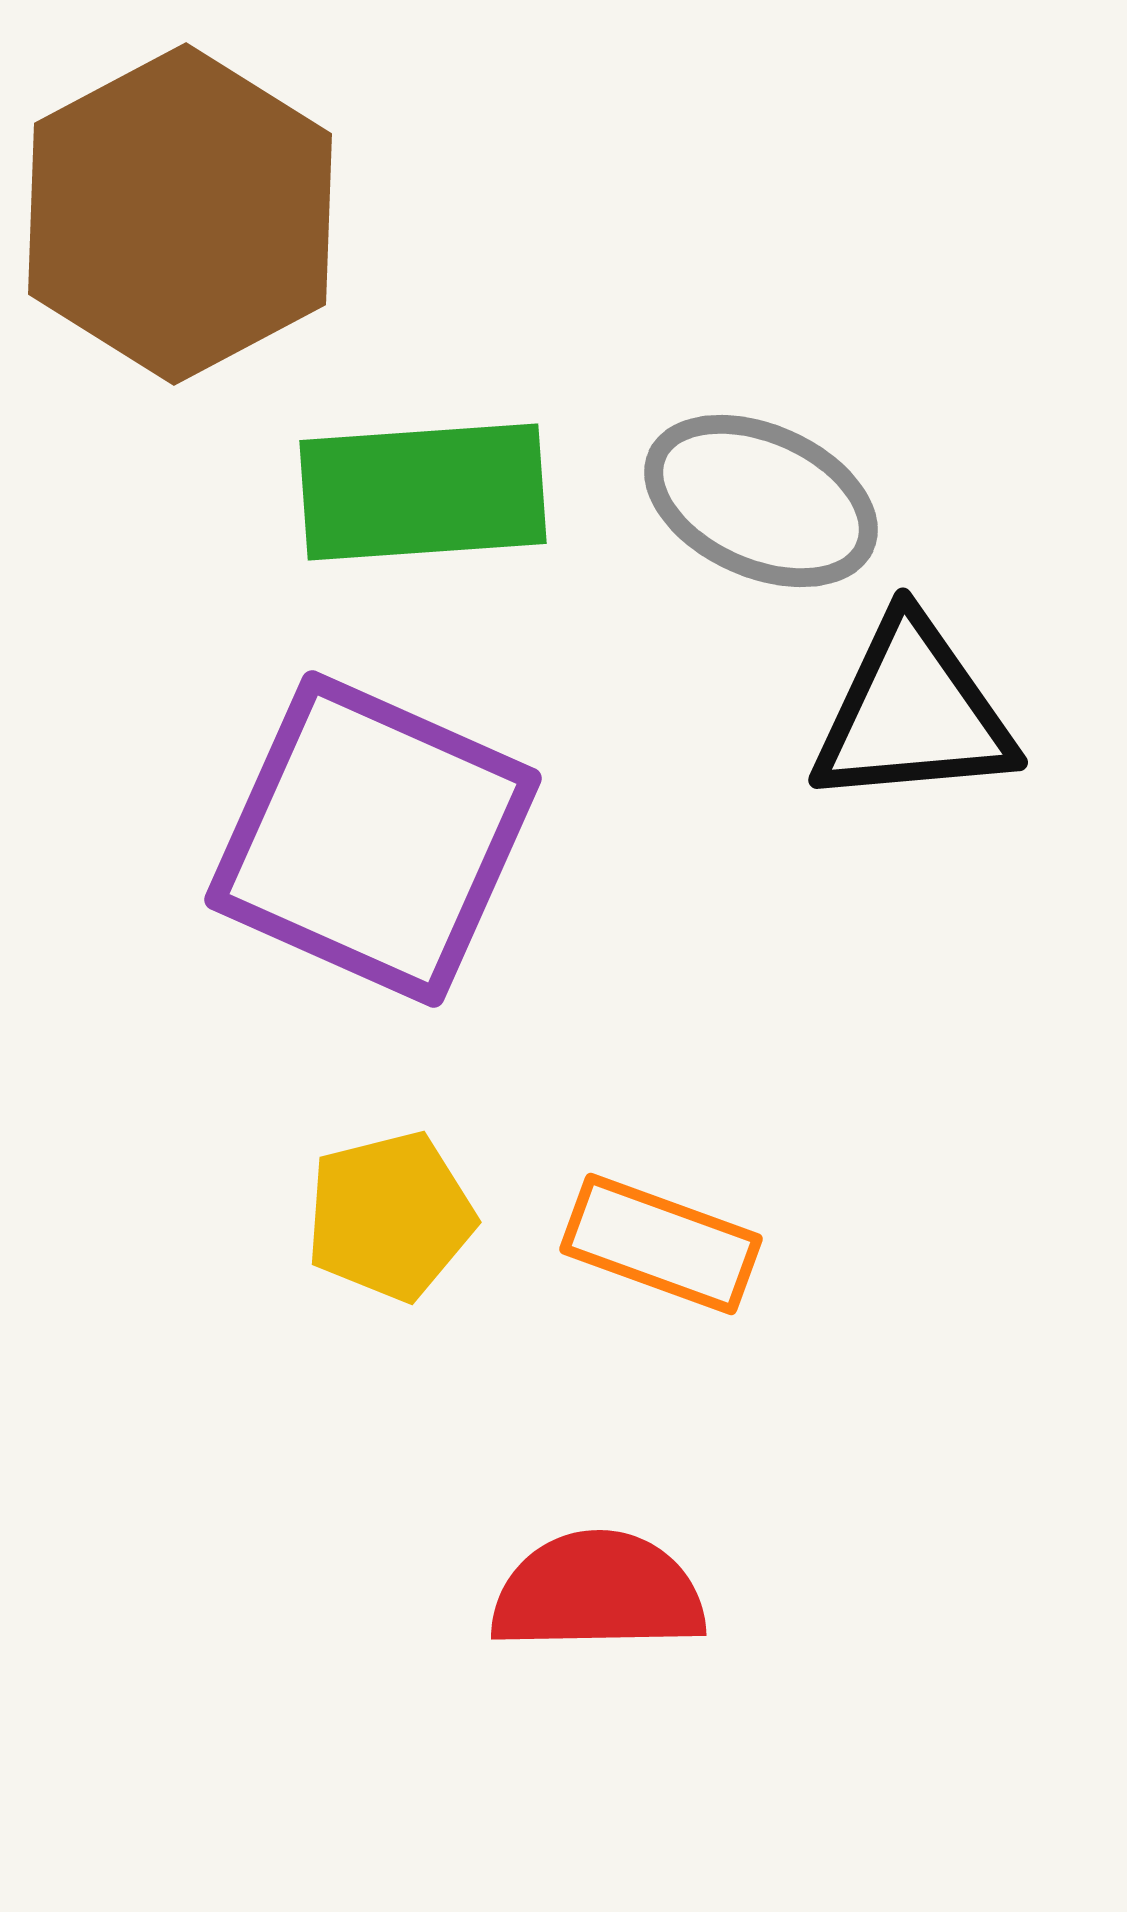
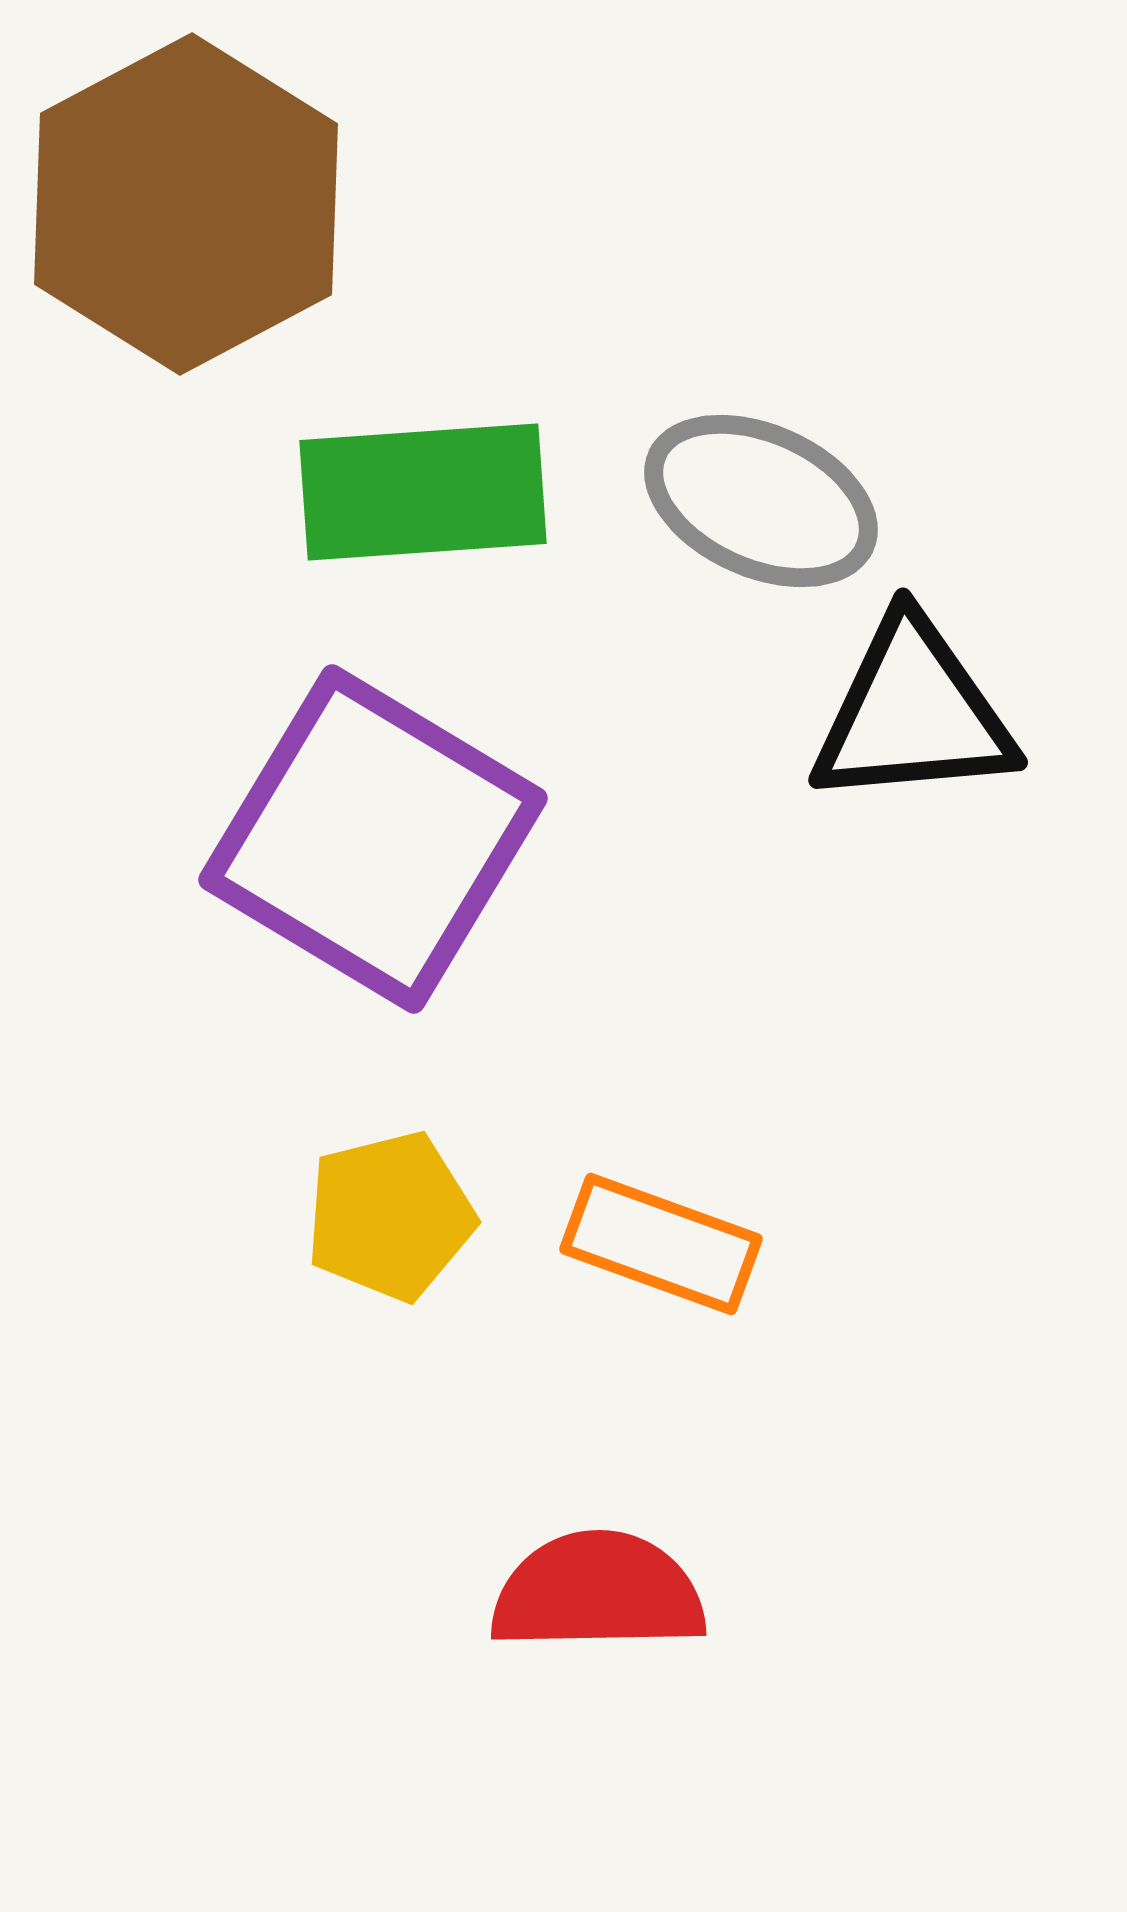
brown hexagon: moved 6 px right, 10 px up
purple square: rotated 7 degrees clockwise
